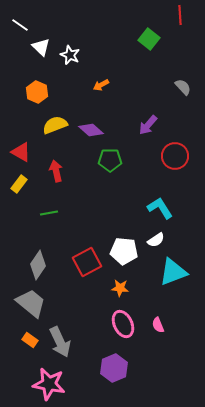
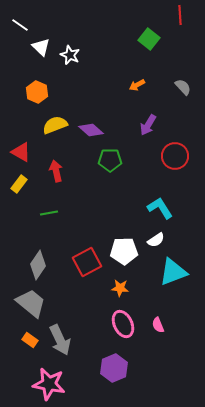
orange arrow: moved 36 px right
purple arrow: rotated 10 degrees counterclockwise
white pentagon: rotated 8 degrees counterclockwise
gray arrow: moved 2 px up
